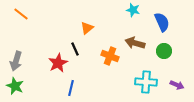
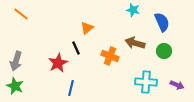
black line: moved 1 px right, 1 px up
